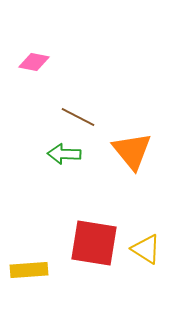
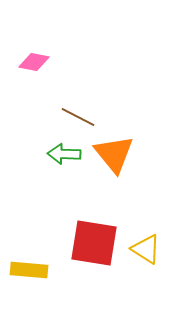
orange triangle: moved 18 px left, 3 px down
yellow rectangle: rotated 9 degrees clockwise
